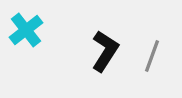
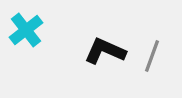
black L-shape: rotated 99 degrees counterclockwise
